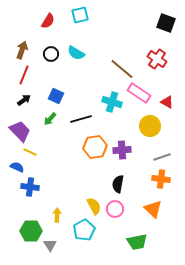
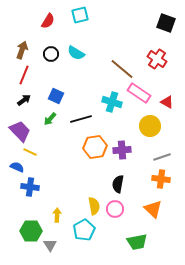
yellow semicircle: rotated 18 degrees clockwise
